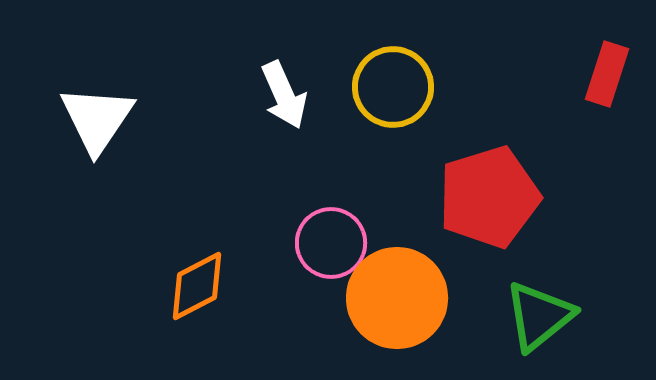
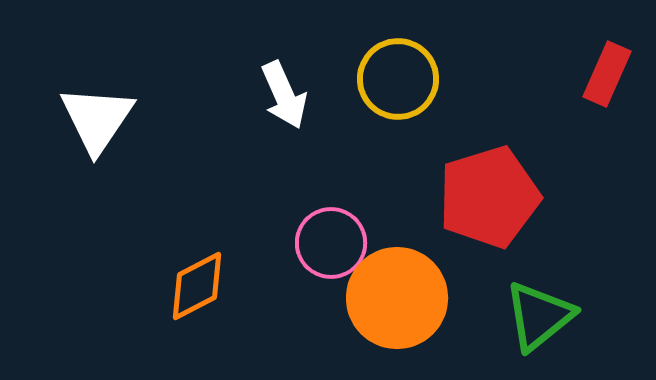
red rectangle: rotated 6 degrees clockwise
yellow circle: moved 5 px right, 8 px up
